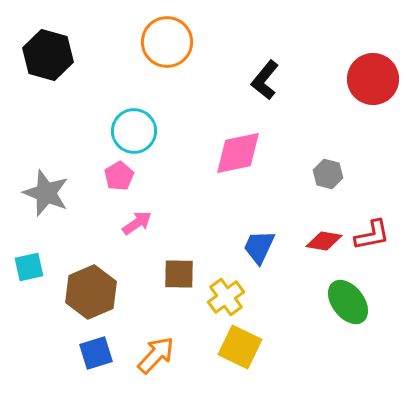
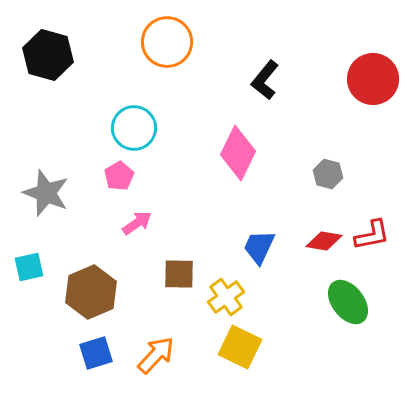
cyan circle: moved 3 px up
pink diamond: rotated 52 degrees counterclockwise
